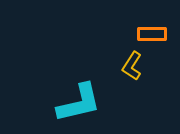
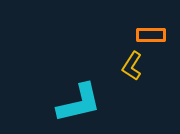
orange rectangle: moved 1 px left, 1 px down
